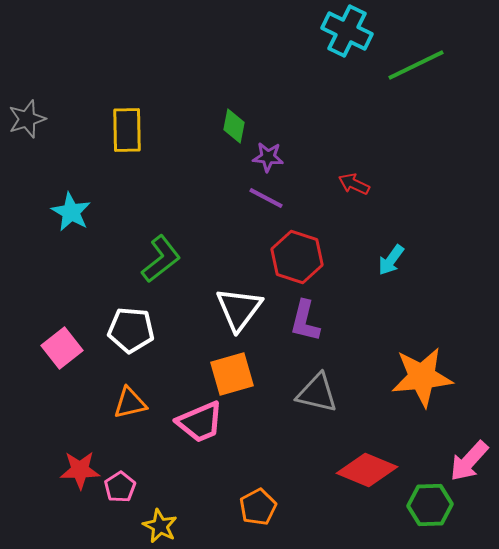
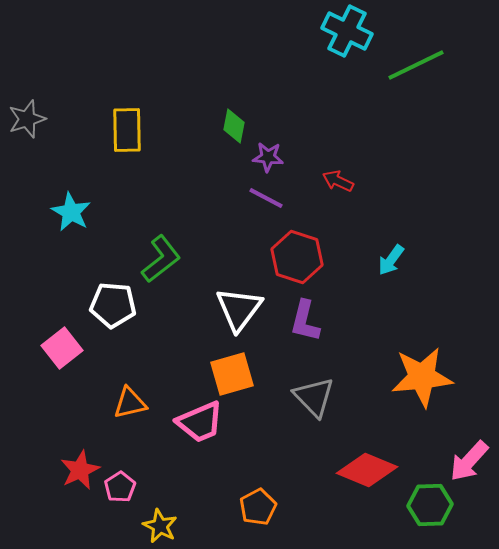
red arrow: moved 16 px left, 3 px up
white pentagon: moved 18 px left, 25 px up
gray triangle: moved 3 px left, 4 px down; rotated 33 degrees clockwise
red star: rotated 24 degrees counterclockwise
